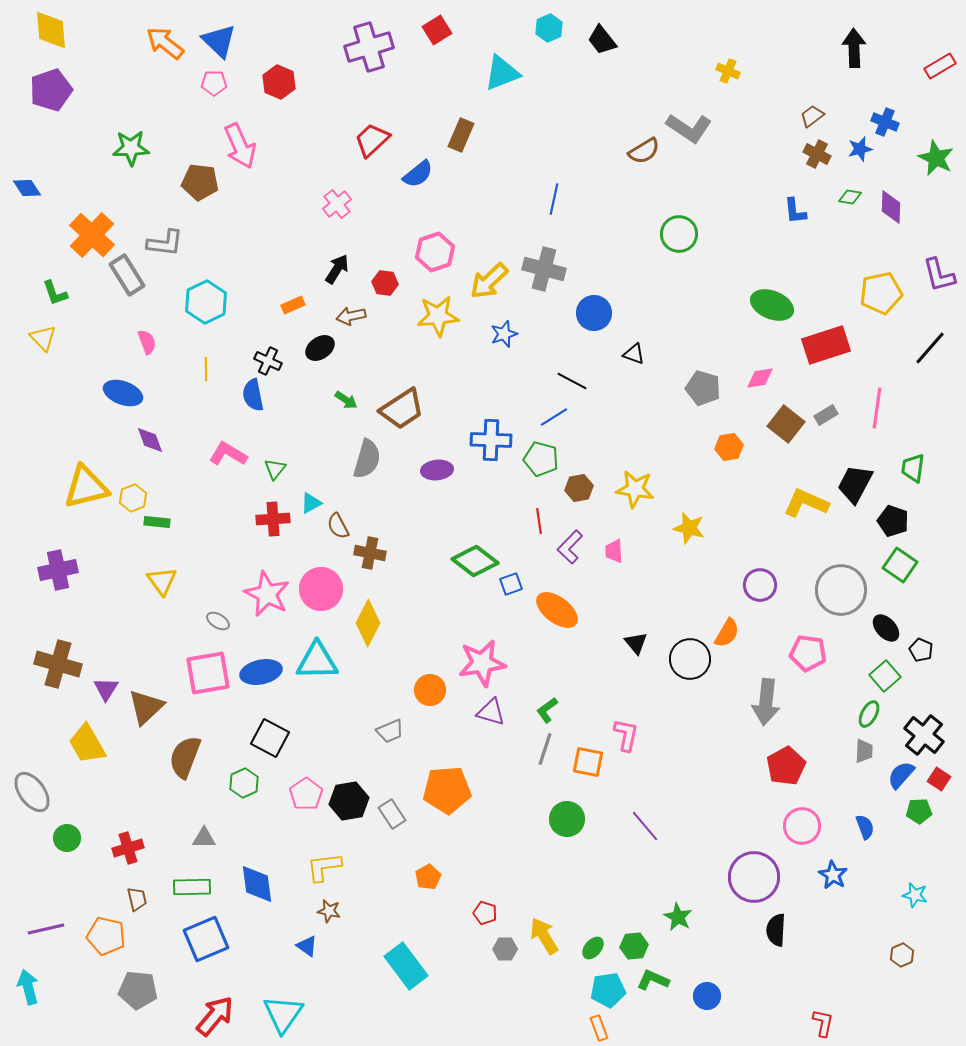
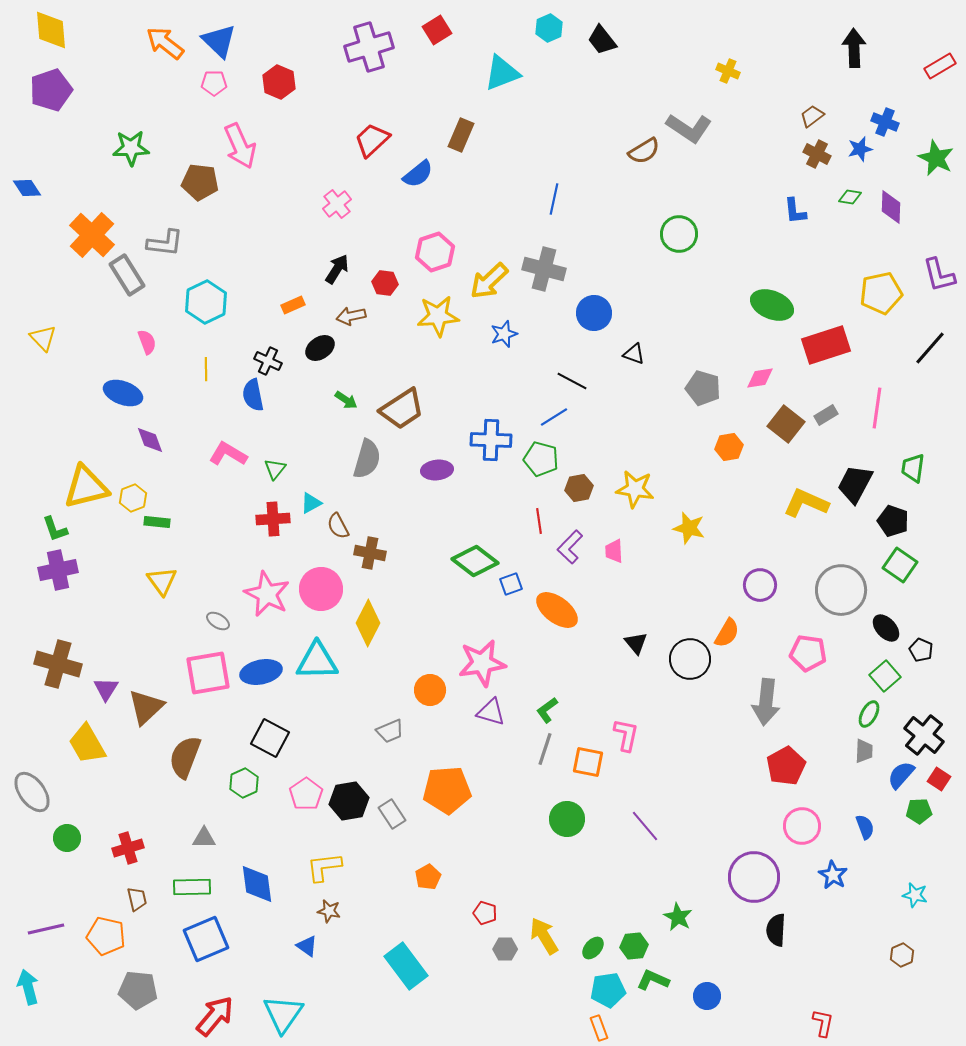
green L-shape at (55, 293): moved 236 px down
